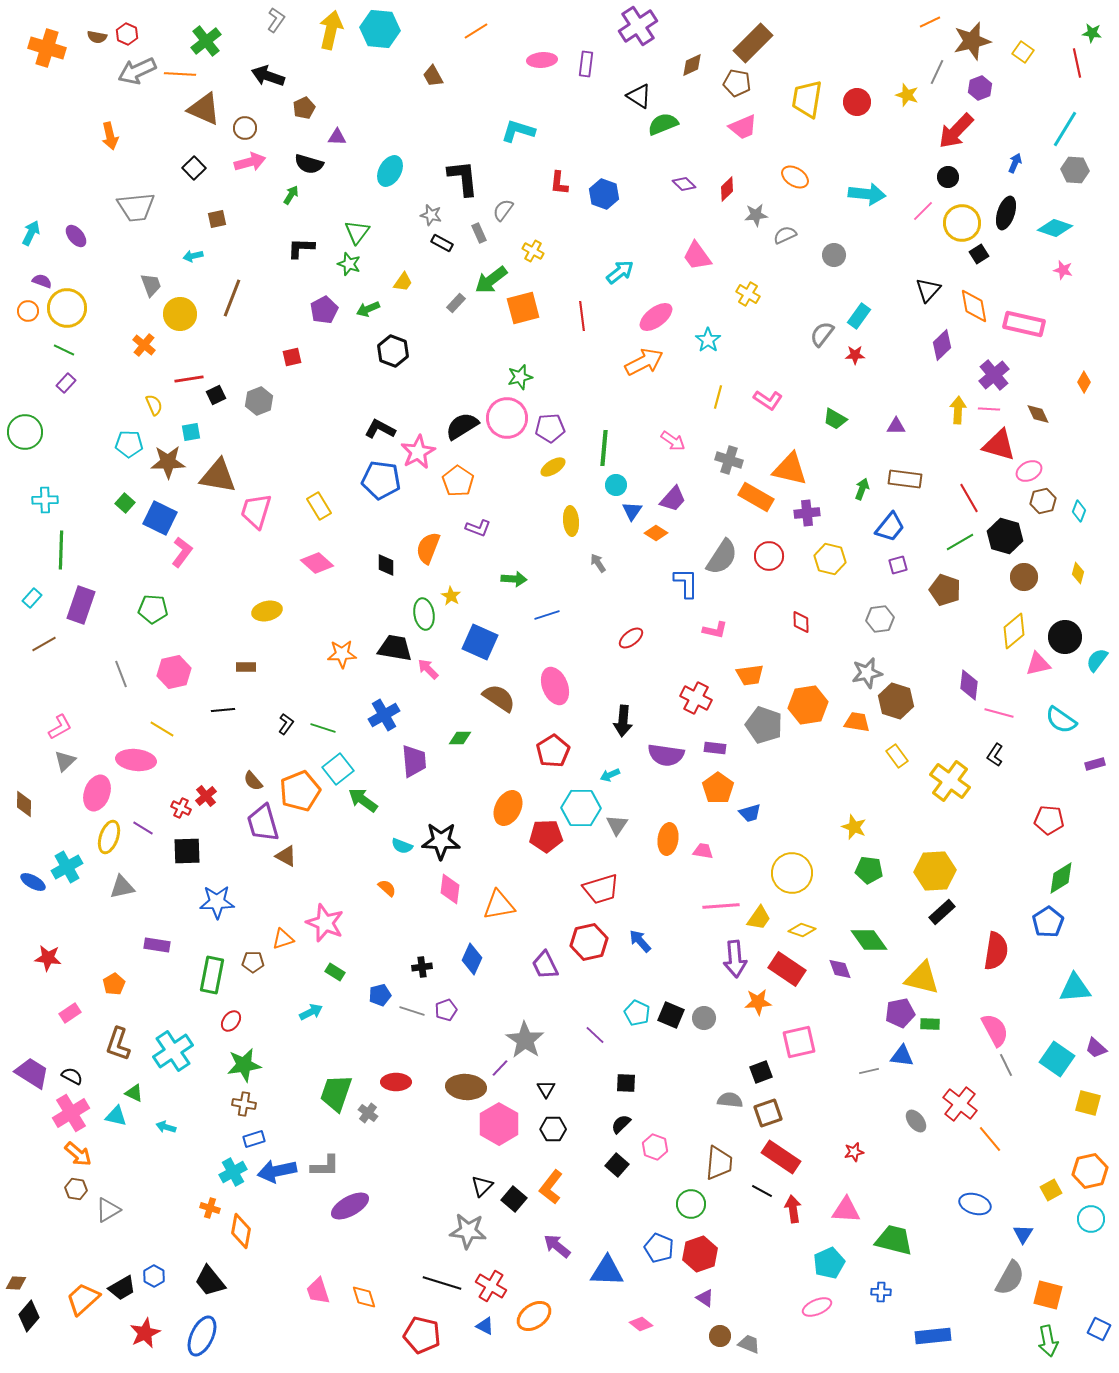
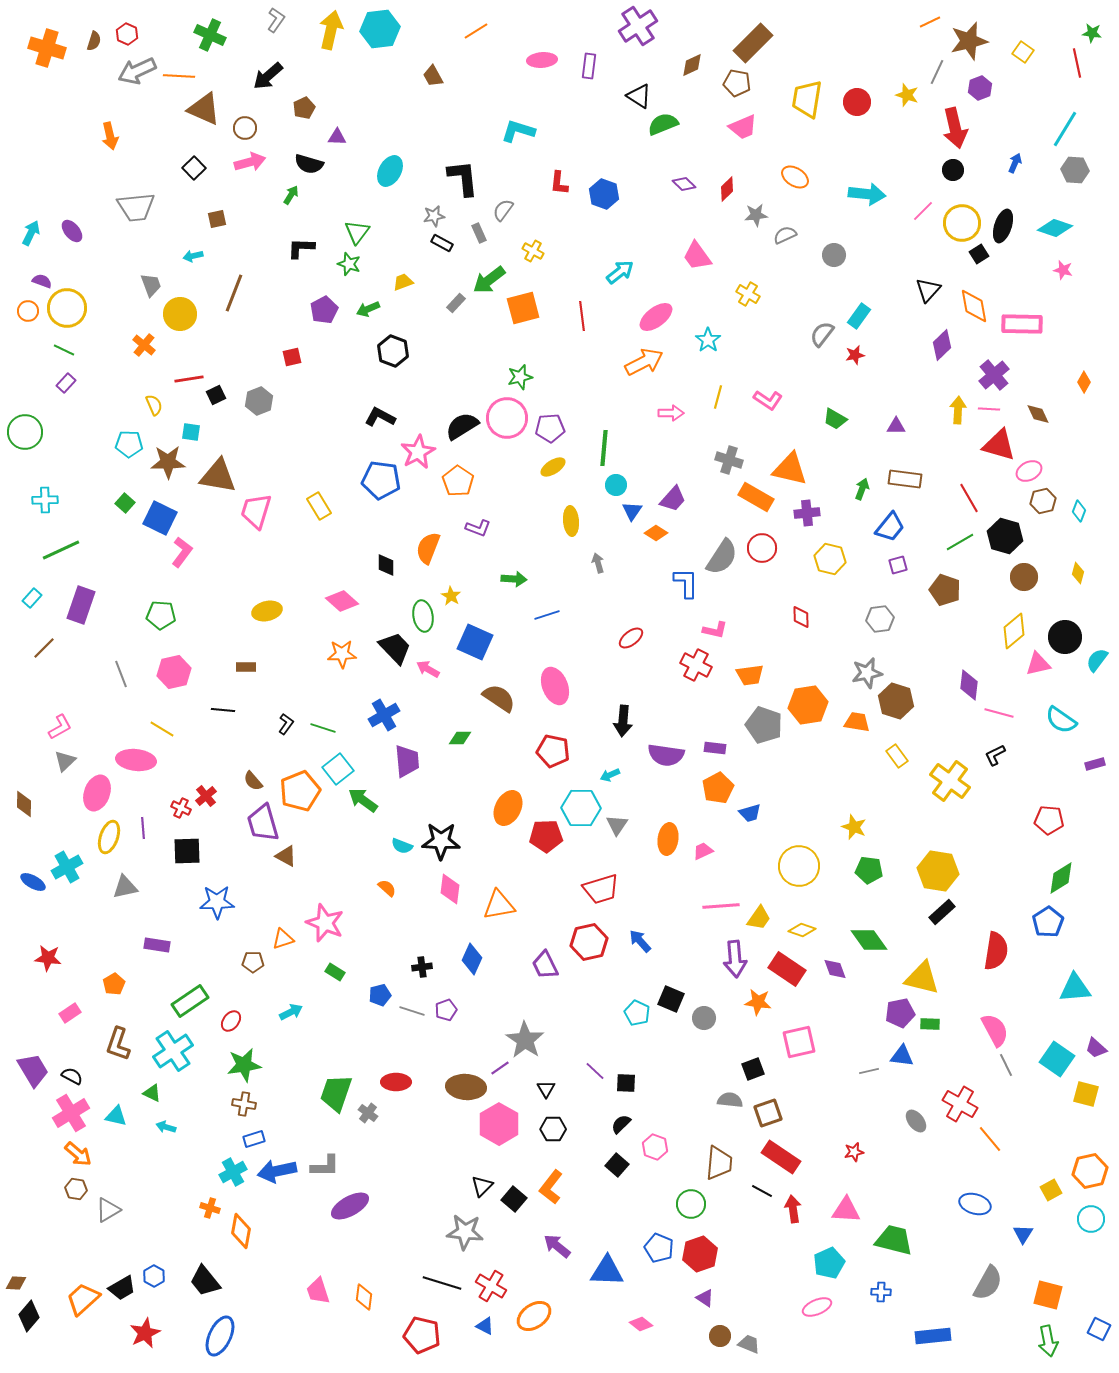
cyan hexagon at (380, 29): rotated 12 degrees counterclockwise
brown semicircle at (97, 37): moved 3 px left, 4 px down; rotated 84 degrees counterclockwise
green cross at (206, 41): moved 4 px right, 6 px up; rotated 28 degrees counterclockwise
brown star at (972, 41): moved 3 px left
purple rectangle at (586, 64): moved 3 px right, 2 px down
orange line at (180, 74): moved 1 px left, 2 px down
black arrow at (268, 76): rotated 60 degrees counterclockwise
red arrow at (956, 131): moved 1 px left, 3 px up; rotated 57 degrees counterclockwise
black circle at (948, 177): moved 5 px right, 7 px up
black ellipse at (1006, 213): moved 3 px left, 13 px down
gray star at (431, 215): moved 3 px right, 1 px down; rotated 25 degrees counterclockwise
purple ellipse at (76, 236): moved 4 px left, 5 px up
green arrow at (491, 280): moved 2 px left
yellow trapezoid at (403, 282): rotated 145 degrees counterclockwise
brown line at (232, 298): moved 2 px right, 5 px up
pink rectangle at (1024, 324): moved 2 px left; rotated 12 degrees counterclockwise
red star at (855, 355): rotated 12 degrees counterclockwise
black L-shape at (380, 429): moved 12 px up
cyan square at (191, 432): rotated 18 degrees clockwise
pink arrow at (673, 441): moved 2 px left, 28 px up; rotated 35 degrees counterclockwise
green line at (61, 550): rotated 63 degrees clockwise
red circle at (769, 556): moved 7 px left, 8 px up
pink diamond at (317, 563): moved 25 px right, 38 px down
gray arrow at (598, 563): rotated 18 degrees clockwise
green pentagon at (153, 609): moved 8 px right, 6 px down
green ellipse at (424, 614): moved 1 px left, 2 px down
red diamond at (801, 622): moved 5 px up
blue square at (480, 642): moved 5 px left
brown line at (44, 644): moved 4 px down; rotated 15 degrees counterclockwise
black trapezoid at (395, 648): rotated 36 degrees clockwise
pink arrow at (428, 669): rotated 15 degrees counterclockwise
red cross at (696, 698): moved 33 px up
black line at (223, 710): rotated 10 degrees clockwise
red pentagon at (553, 751): rotated 28 degrees counterclockwise
black L-shape at (995, 755): rotated 30 degrees clockwise
purple trapezoid at (414, 761): moved 7 px left
orange pentagon at (718, 788): rotated 8 degrees clockwise
purple line at (143, 828): rotated 55 degrees clockwise
pink trapezoid at (703, 851): rotated 35 degrees counterclockwise
yellow hexagon at (935, 871): moved 3 px right; rotated 12 degrees clockwise
yellow circle at (792, 873): moved 7 px right, 7 px up
gray triangle at (122, 887): moved 3 px right
purple diamond at (840, 969): moved 5 px left
green rectangle at (212, 975): moved 22 px left, 26 px down; rotated 45 degrees clockwise
orange star at (758, 1002): rotated 12 degrees clockwise
cyan arrow at (311, 1012): moved 20 px left
black square at (671, 1015): moved 16 px up
purple line at (595, 1035): moved 36 px down
purple line at (500, 1068): rotated 12 degrees clockwise
black square at (761, 1072): moved 8 px left, 3 px up
purple trapezoid at (32, 1073): moved 1 px right, 3 px up; rotated 27 degrees clockwise
green triangle at (134, 1093): moved 18 px right
yellow square at (1088, 1103): moved 2 px left, 9 px up
red cross at (960, 1104): rotated 8 degrees counterclockwise
gray star at (468, 1231): moved 3 px left, 1 px down
gray semicircle at (1010, 1278): moved 22 px left, 5 px down
black trapezoid at (210, 1281): moved 5 px left
orange diamond at (364, 1297): rotated 24 degrees clockwise
blue ellipse at (202, 1336): moved 18 px right
